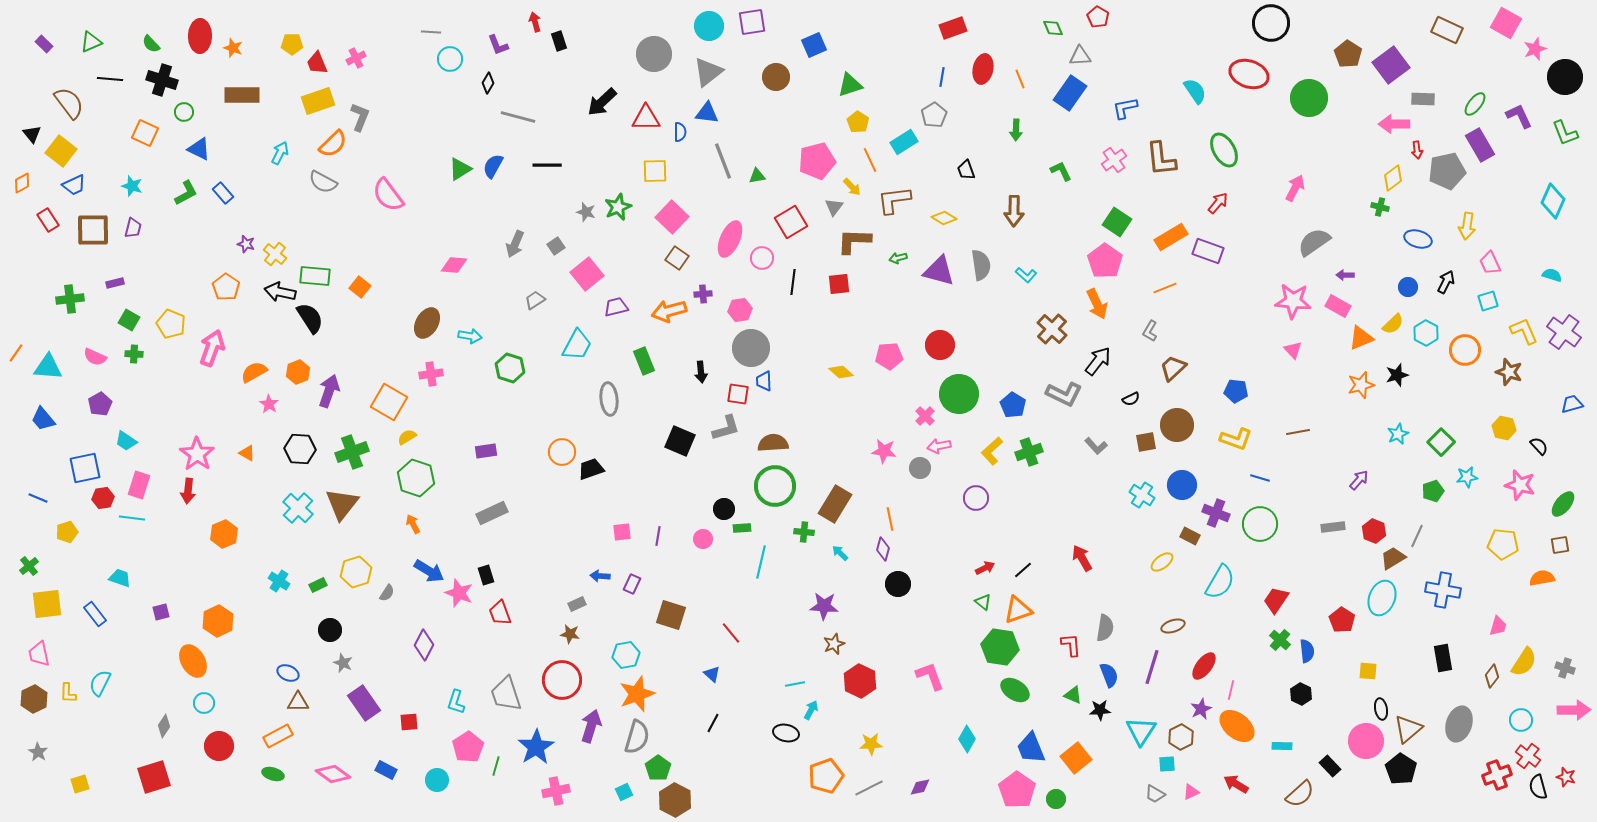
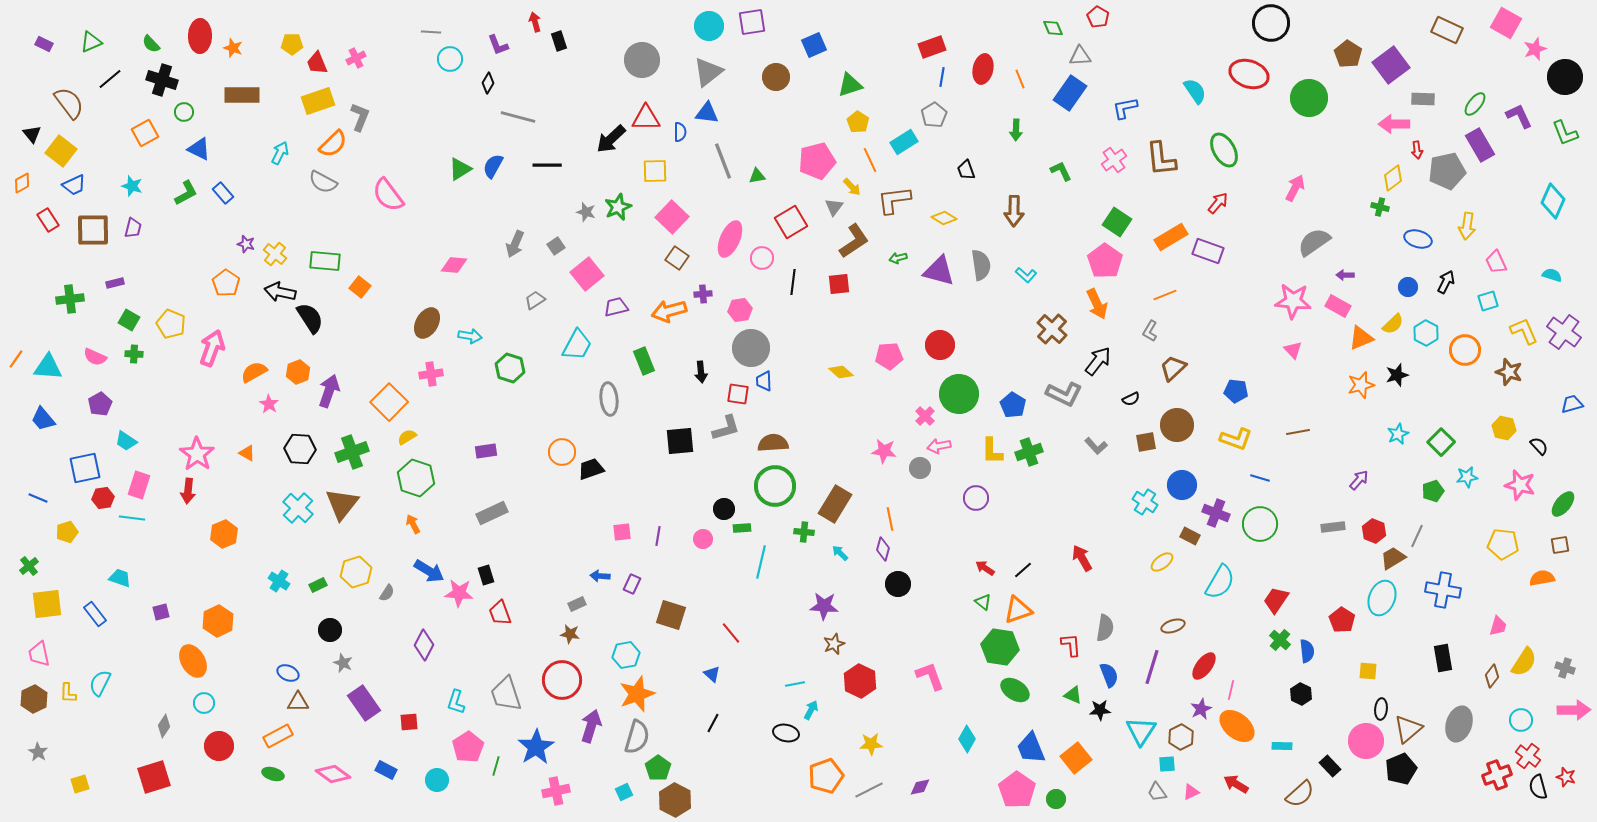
red rectangle at (953, 28): moved 21 px left, 19 px down
purple rectangle at (44, 44): rotated 18 degrees counterclockwise
gray circle at (654, 54): moved 12 px left, 6 px down
black line at (110, 79): rotated 45 degrees counterclockwise
black arrow at (602, 102): moved 9 px right, 37 px down
orange square at (145, 133): rotated 36 degrees clockwise
brown L-shape at (854, 241): rotated 144 degrees clockwise
pink trapezoid at (1490, 263): moved 6 px right, 1 px up
green rectangle at (315, 276): moved 10 px right, 15 px up
orange pentagon at (226, 287): moved 4 px up
orange line at (1165, 288): moved 7 px down
orange line at (16, 353): moved 6 px down
orange square at (389, 402): rotated 15 degrees clockwise
black square at (680, 441): rotated 28 degrees counterclockwise
yellow L-shape at (992, 451): rotated 48 degrees counterclockwise
cyan cross at (1142, 495): moved 3 px right, 7 px down
red arrow at (985, 568): rotated 120 degrees counterclockwise
pink star at (459, 593): rotated 16 degrees counterclockwise
black ellipse at (1381, 709): rotated 15 degrees clockwise
black pentagon at (1401, 769): rotated 16 degrees clockwise
gray line at (869, 788): moved 2 px down
gray trapezoid at (1155, 794): moved 2 px right, 2 px up; rotated 25 degrees clockwise
